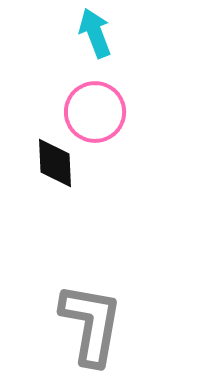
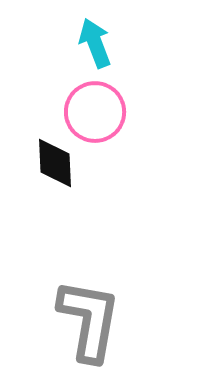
cyan arrow: moved 10 px down
gray L-shape: moved 2 px left, 4 px up
